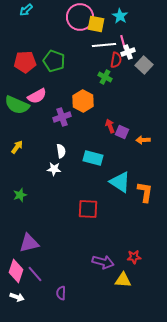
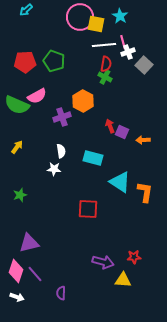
red semicircle: moved 10 px left, 4 px down
